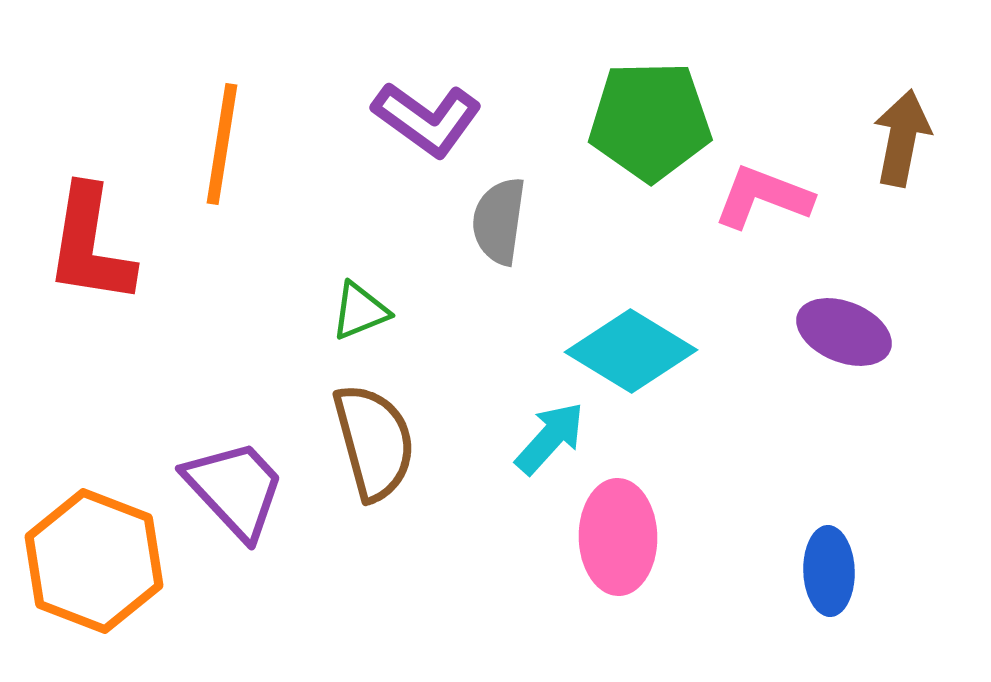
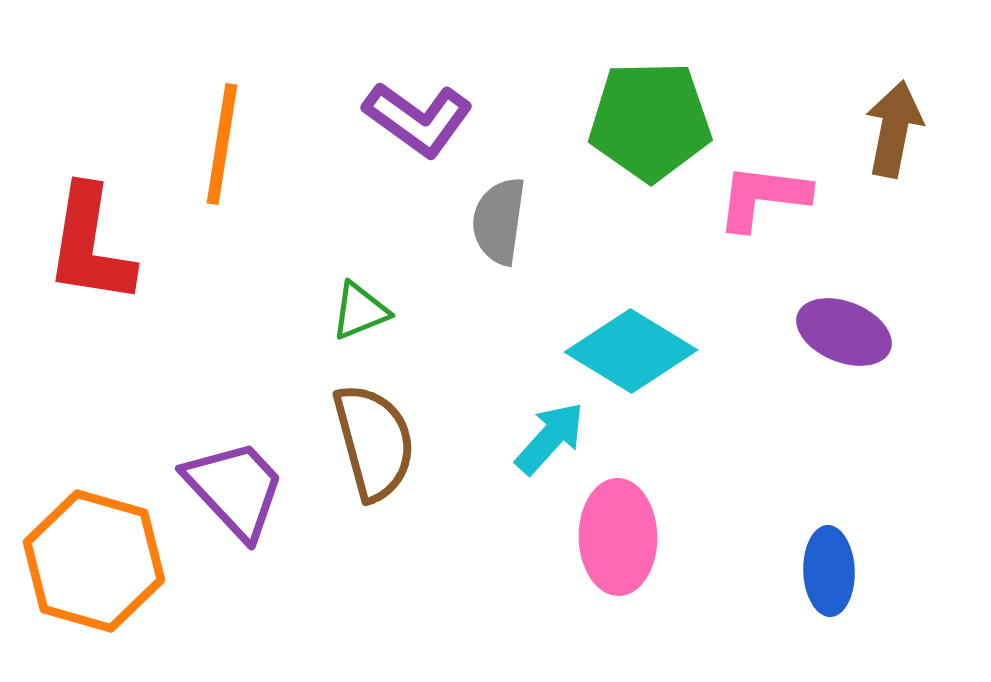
purple L-shape: moved 9 px left
brown arrow: moved 8 px left, 9 px up
pink L-shape: rotated 14 degrees counterclockwise
orange hexagon: rotated 5 degrees counterclockwise
